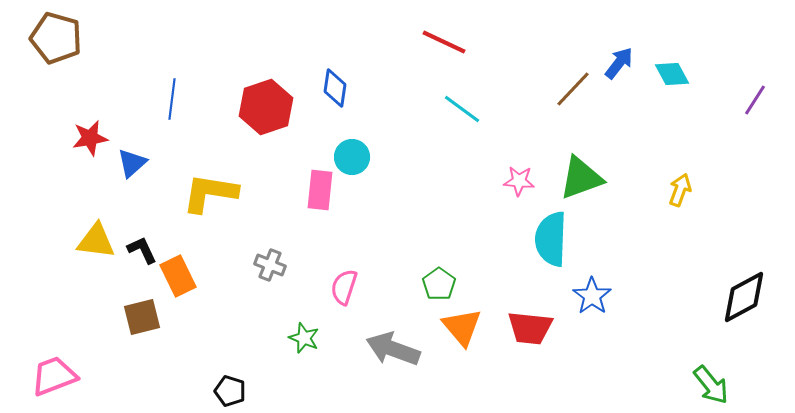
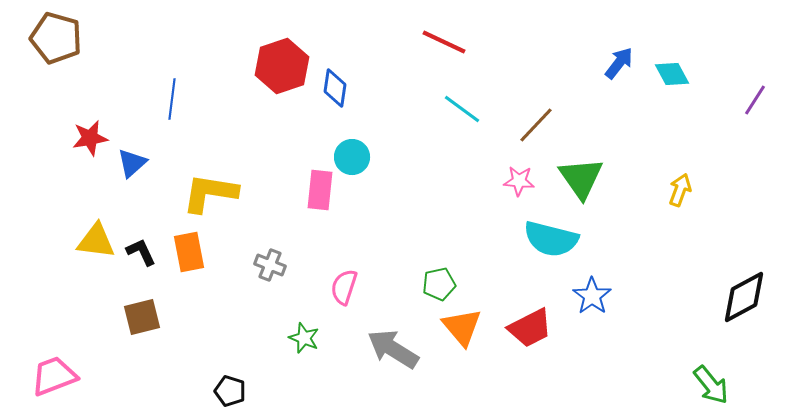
brown line: moved 37 px left, 36 px down
red hexagon: moved 16 px right, 41 px up
green triangle: rotated 45 degrees counterclockwise
cyan semicircle: rotated 78 degrees counterclockwise
black L-shape: moved 1 px left, 2 px down
orange rectangle: moved 11 px right, 24 px up; rotated 15 degrees clockwise
green pentagon: rotated 24 degrees clockwise
red trapezoid: rotated 33 degrees counterclockwise
gray arrow: rotated 12 degrees clockwise
